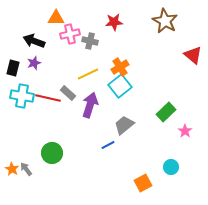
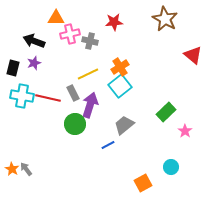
brown star: moved 2 px up
gray rectangle: moved 5 px right; rotated 21 degrees clockwise
green circle: moved 23 px right, 29 px up
